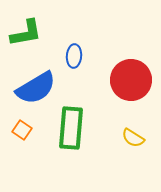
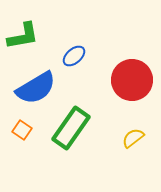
green L-shape: moved 3 px left, 3 px down
blue ellipse: rotated 45 degrees clockwise
red circle: moved 1 px right
green rectangle: rotated 30 degrees clockwise
yellow semicircle: rotated 110 degrees clockwise
